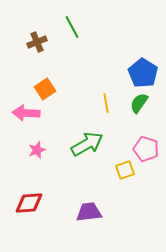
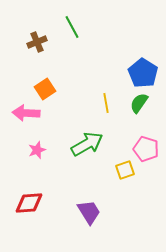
purple trapezoid: rotated 64 degrees clockwise
